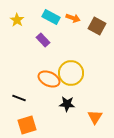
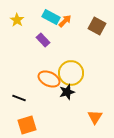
orange arrow: moved 8 px left, 3 px down; rotated 64 degrees counterclockwise
black star: moved 12 px up; rotated 21 degrees counterclockwise
